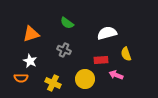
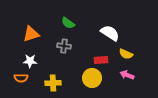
green semicircle: moved 1 px right
white semicircle: moved 3 px right; rotated 48 degrees clockwise
gray cross: moved 4 px up; rotated 16 degrees counterclockwise
yellow semicircle: rotated 48 degrees counterclockwise
white star: rotated 24 degrees counterclockwise
pink arrow: moved 11 px right
yellow circle: moved 7 px right, 1 px up
yellow cross: rotated 28 degrees counterclockwise
